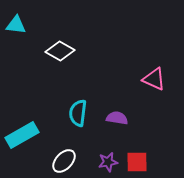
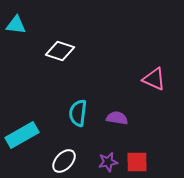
white diamond: rotated 12 degrees counterclockwise
